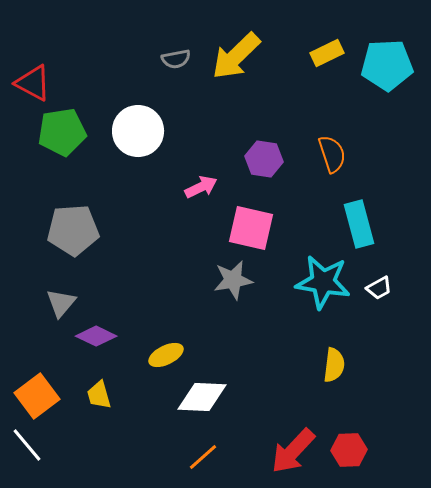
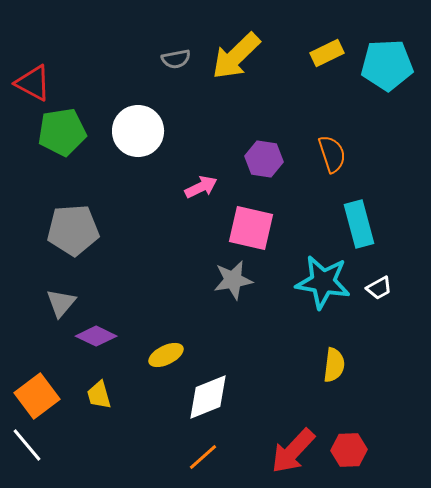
white diamond: moved 6 px right; rotated 24 degrees counterclockwise
